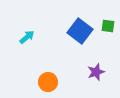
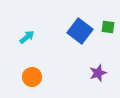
green square: moved 1 px down
purple star: moved 2 px right, 1 px down
orange circle: moved 16 px left, 5 px up
